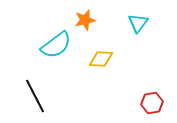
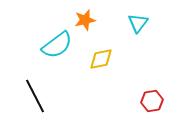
cyan semicircle: moved 1 px right
yellow diamond: rotated 15 degrees counterclockwise
red hexagon: moved 2 px up
